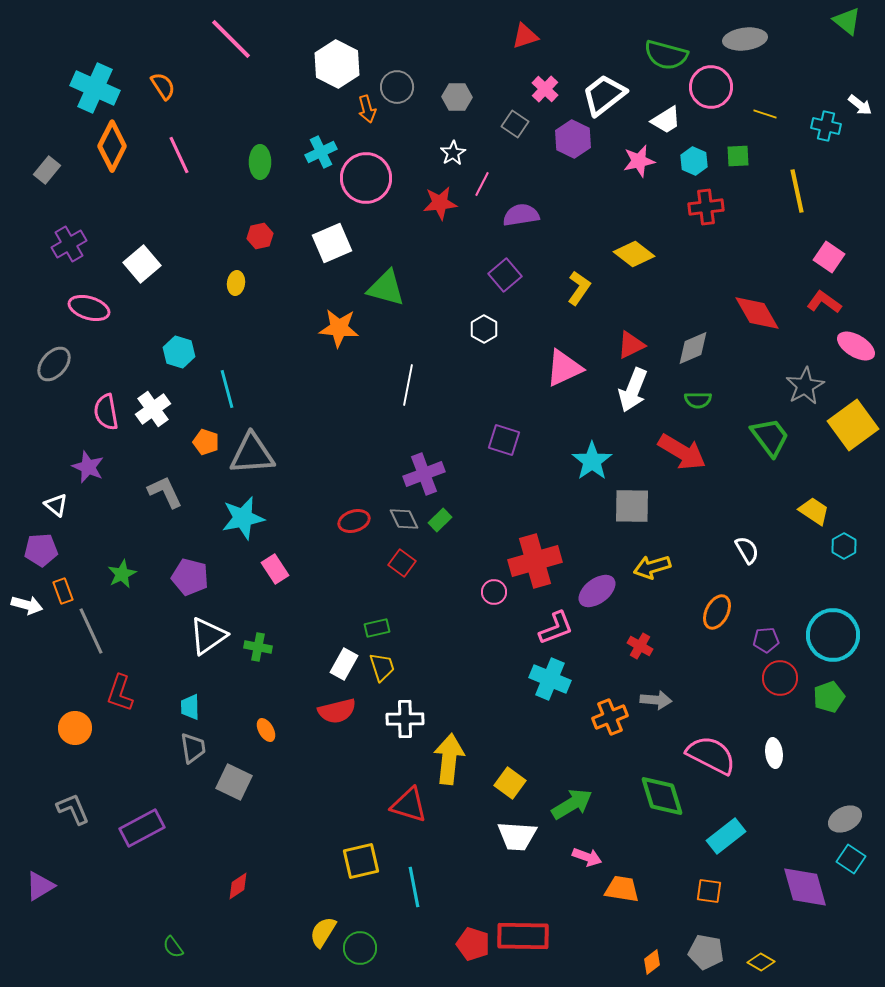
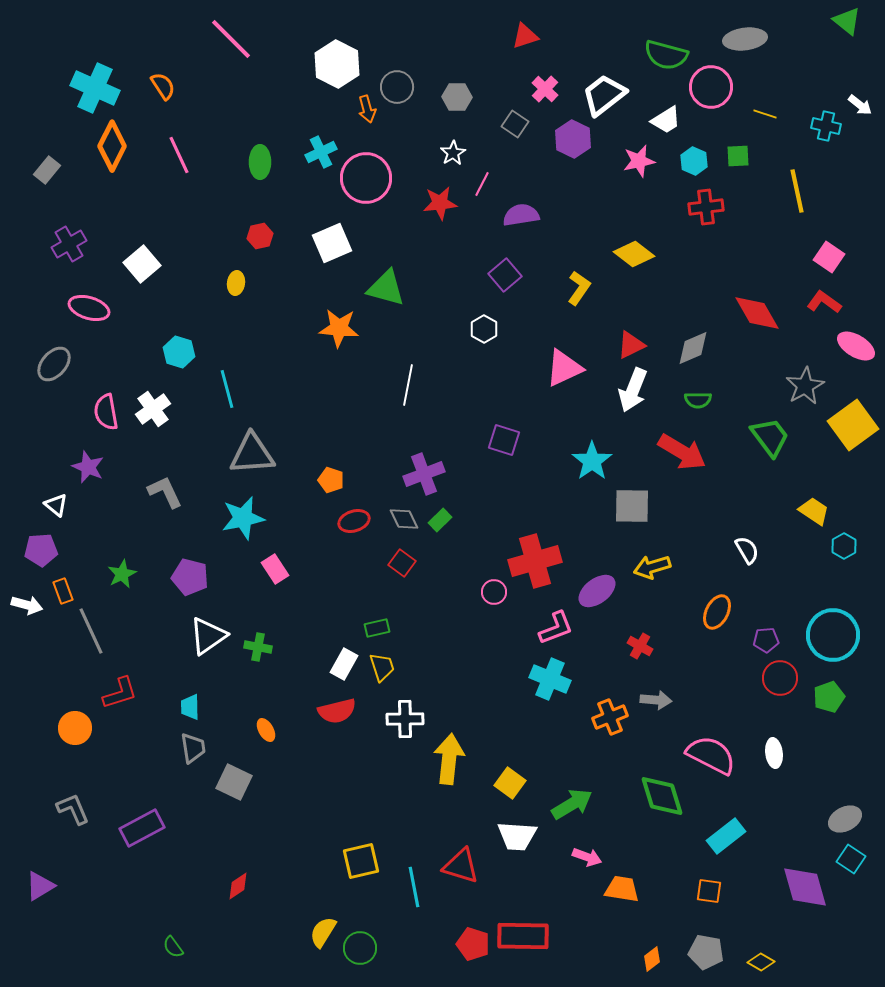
orange pentagon at (206, 442): moved 125 px right, 38 px down
red L-shape at (120, 693): rotated 126 degrees counterclockwise
red triangle at (409, 805): moved 52 px right, 61 px down
orange diamond at (652, 962): moved 3 px up
